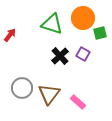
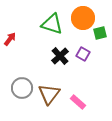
red arrow: moved 4 px down
